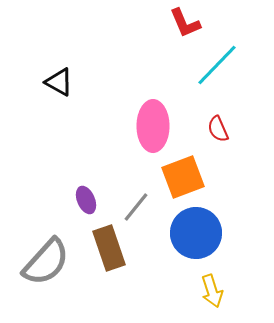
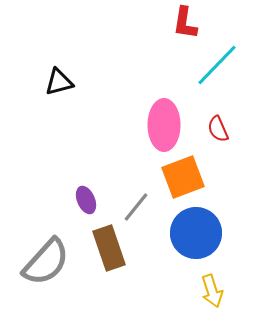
red L-shape: rotated 32 degrees clockwise
black triangle: rotated 44 degrees counterclockwise
pink ellipse: moved 11 px right, 1 px up
